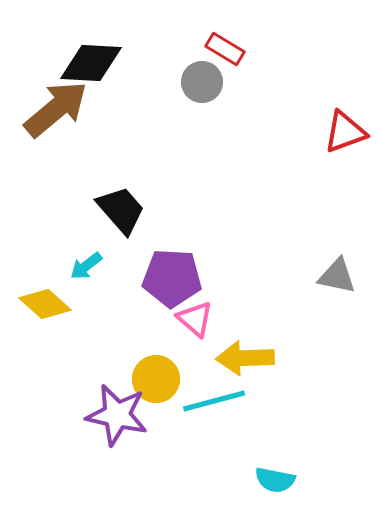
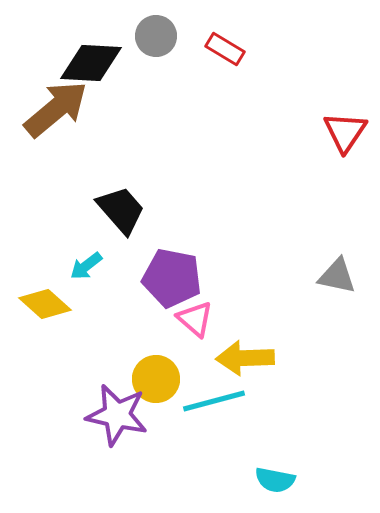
gray circle: moved 46 px left, 46 px up
red triangle: rotated 36 degrees counterclockwise
purple pentagon: rotated 8 degrees clockwise
